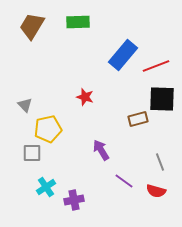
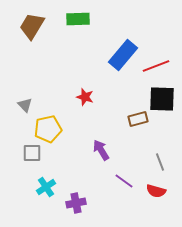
green rectangle: moved 3 px up
purple cross: moved 2 px right, 3 px down
